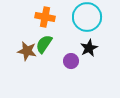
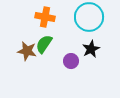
cyan circle: moved 2 px right
black star: moved 2 px right, 1 px down
